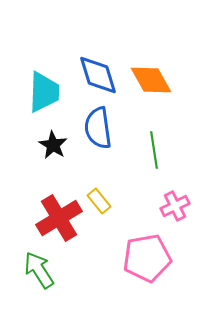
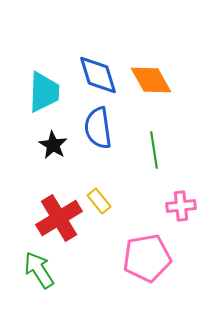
pink cross: moved 6 px right; rotated 20 degrees clockwise
